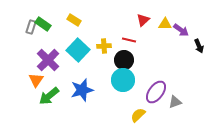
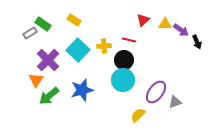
gray rectangle: moved 1 px left, 6 px down; rotated 40 degrees clockwise
black arrow: moved 2 px left, 4 px up
